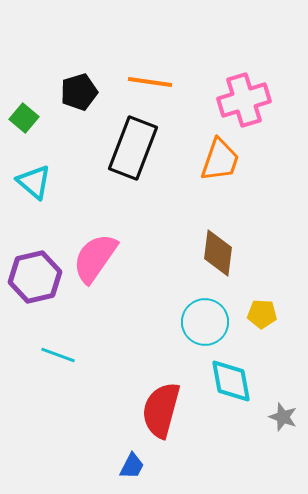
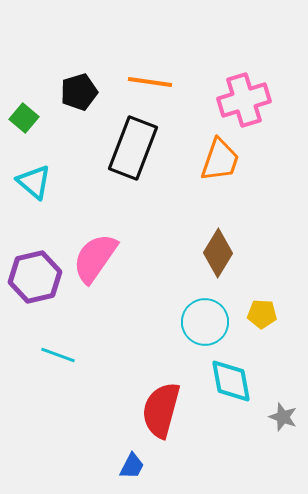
brown diamond: rotated 24 degrees clockwise
